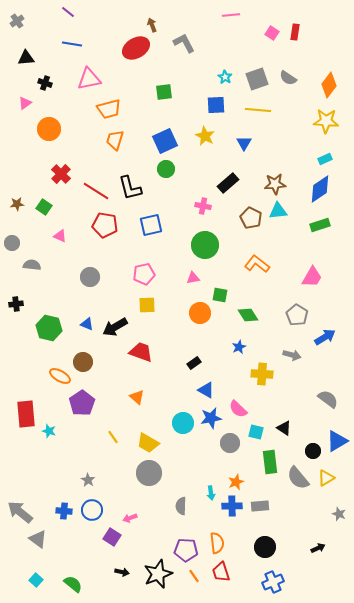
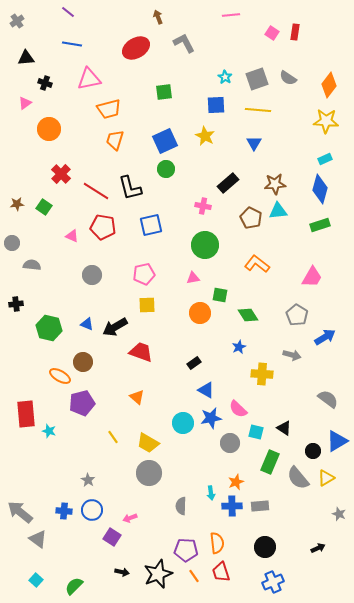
brown arrow at (152, 25): moved 6 px right, 8 px up
blue triangle at (244, 143): moved 10 px right
blue diamond at (320, 189): rotated 40 degrees counterclockwise
red pentagon at (105, 225): moved 2 px left, 2 px down
pink triangle at (60, 236): moved 12 px right
gray circle at (90, 277): moved 2 px right, 2 px up
purple pentagon at (82, 403): rotated 20 degrees clockwise
green rectangle at (270, 462): rotated 30 degrees clockwise
green semicircle at (73, 584): moved 1 px right, 2 px down; rotated 84 degrees counterclockwise
